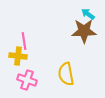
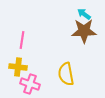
cyan arrow: moved 4 px left
pink line: moved 2 px left, 1 px up; rotated 18 degrees clockwise
yellow cross: moved 11 px down
pink cross: moved 3 px right, 4 px down
